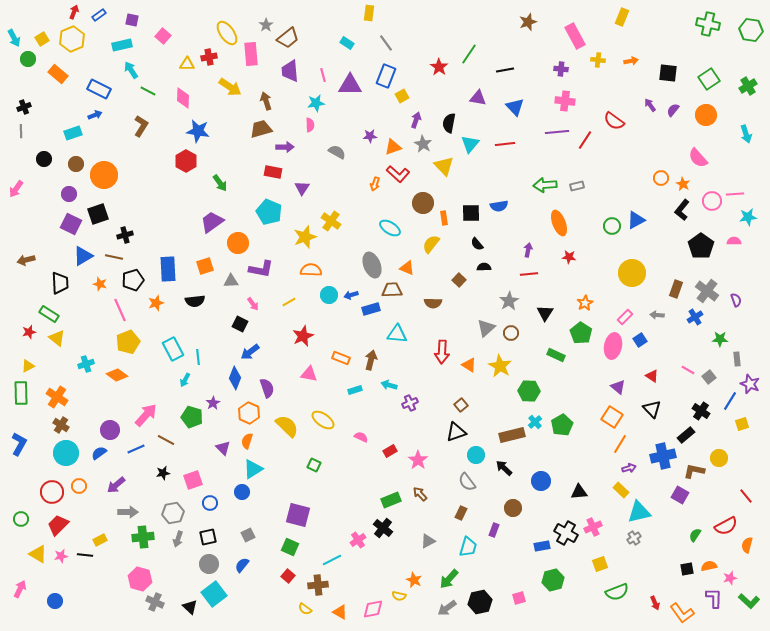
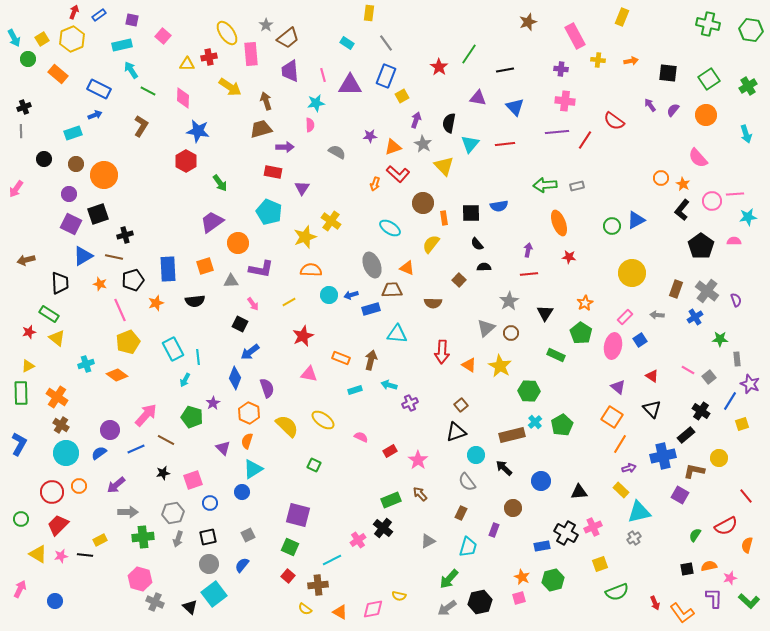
orange star at (414, 580): moved 108 px right, 3 px up
